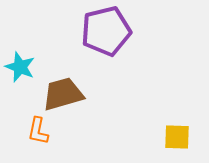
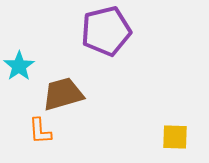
cyan star: moved 1 px left, 1 px up; rotated 16 degrees clockwise
orange L-shape: moved 2 px right; rotated 16 degrees counterclockwise
yellow square: moved 2 px left
